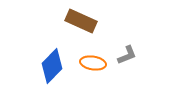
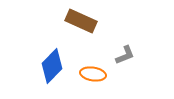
gray L-shape: moved 2 px left
orange ellipse: moved 11 px down
